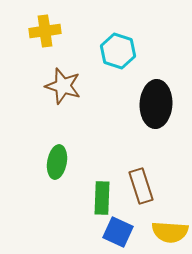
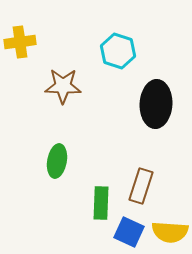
yellow cross: moved 25 px left, 11 px down
brown star: rotated 15 degrees counterclockwise
green ellipse: moved 1 px up
brown rectangle: rotated 36 degrees clockwise
green rectangle: moved 1 px left, 5 px down
blue square: moved 11 px right
